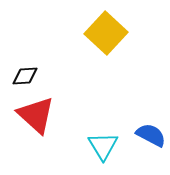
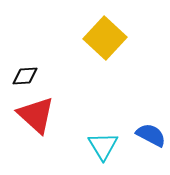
yellow square: moved 1 px left, 5 px down
